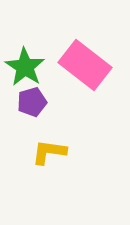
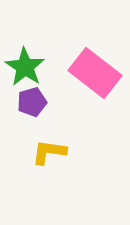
pink rectangle: moved 10 px right, 8 px down
